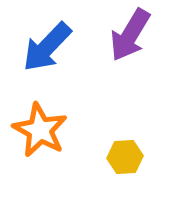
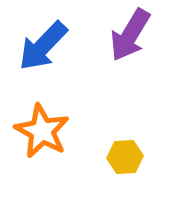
blue arrow: moved 4 px left, 1 px up
orange star: moved 2 px right, 1 px down
